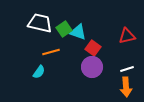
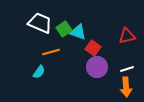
white trapezoid: rotated 10 degrees clockwise
purple circle: moved 5 px right
